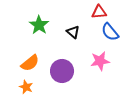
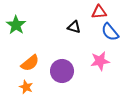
green star: moved 23 px left
black triangle: moved 1 px right, 5 px up; rotated 24 degrees counterclockwise
